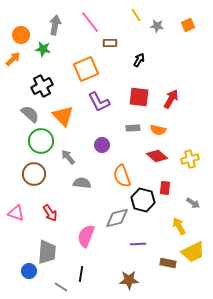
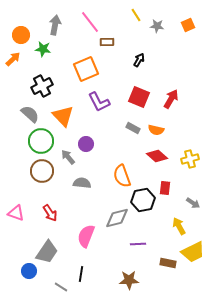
brown rectangle at (110, 43): moved 3 px left, 1 px up
red square at (139, 97): rotated 15 degrees clockwise
gray rectangle at (133, 128): rotated 32 degrees clockwise
orange semicircle at (158, 130): moved 2 px left
purple circle at (102, 145): moved 16 px left, 1 px up
brown circle at (34, 174): moved 8 px right, 3 px up
black hexagon at (143, 200): rotated 25 degrees counterclockwise
gray trapezoid at (47, 252): rotated 30 degrees clockwise
